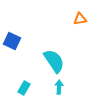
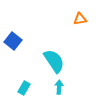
blue square: moved 1 px right; rotated 12 degrees clockwise
